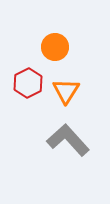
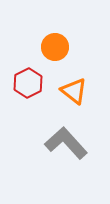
orange triangle: moved 8 px right; rotated 24 degrees counterclockwise
gray L-shape: moved 2 px left, 3 px down
